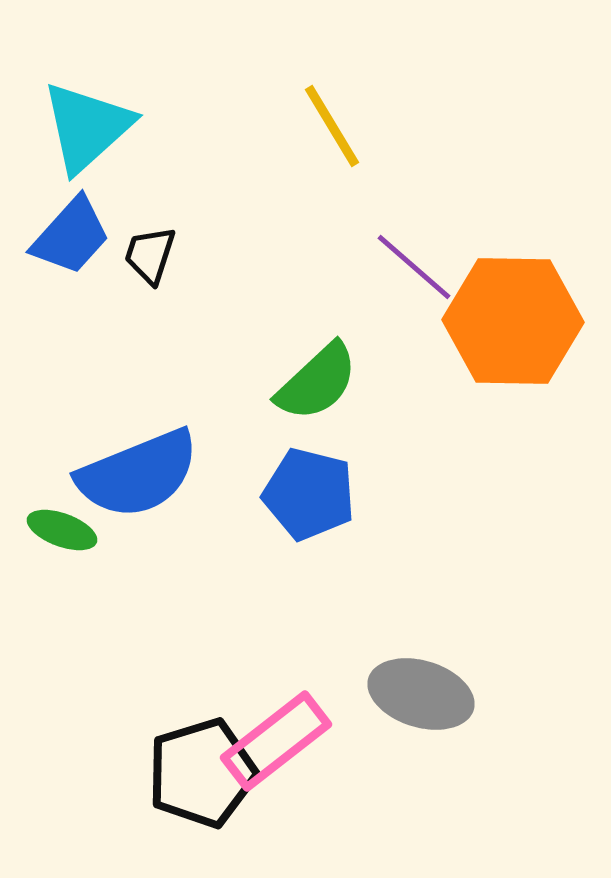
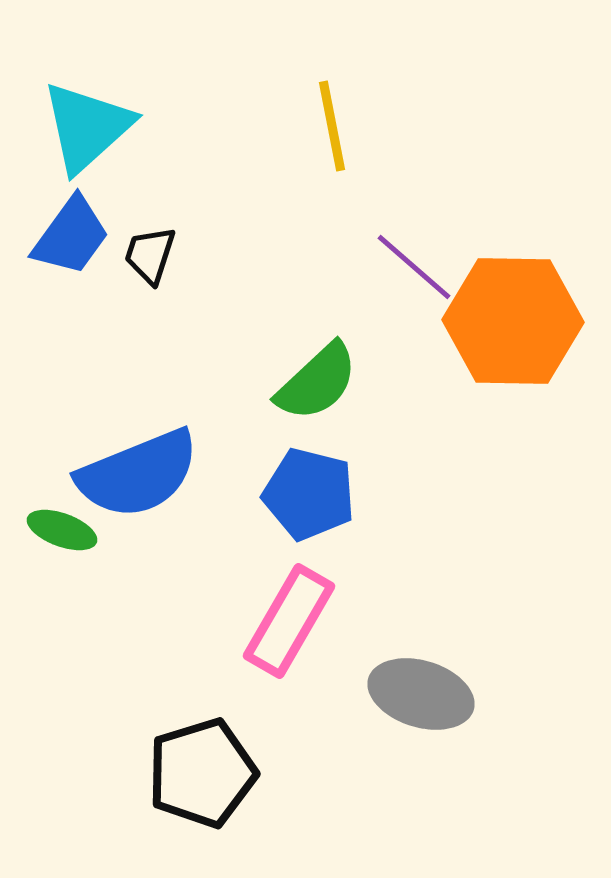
yellow line: rotated 20 degrees clockwise
blue trapezoid: rotated 6 degrees counterclockwise
pink rectangle: moved 13 px right, 120 px up; rotated 22 degrees counterclockwise
